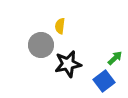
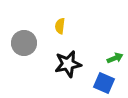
gray circle: moved 17 px left, 2 px up
green arrow: rotated 21 degrees clockwise
blue square: moved 2 px down; rotated 30 degrees counterclockwise
